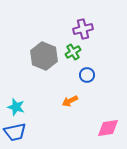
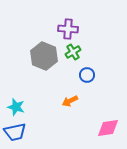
purple cross: moved 15 px left; rotated 18 degrees clockwise
